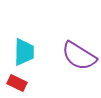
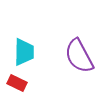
purple semicircle: rotated 30 degrees clockwise
